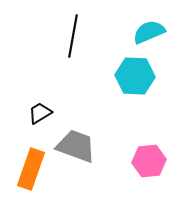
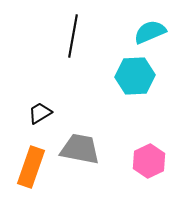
cyan semicircle: moved 1 px right
cyan hexagon: rotated 6 degrees counterclockwise
gray trapezoid: moved 4 px right, 3 px down; rotated 9 degrees counterclockwise
pink hexagon: rotated 20 degrees counterclockwise
orange rectangle: moved 2 px up
